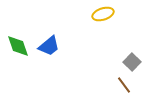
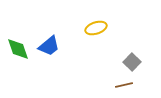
yellow ellipse: moved 7 px left, 14 px down
green diamond: moved 3 px down
brown line: rotated 66 degrees counterclockwise
